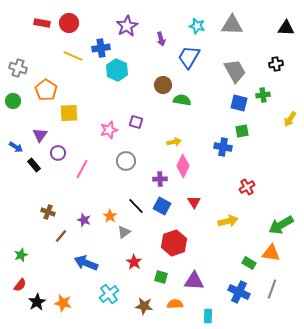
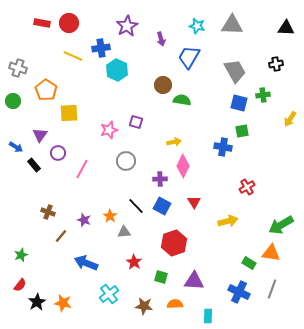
gray triangle at (124, 232): rotated 32 degrees clockwise
